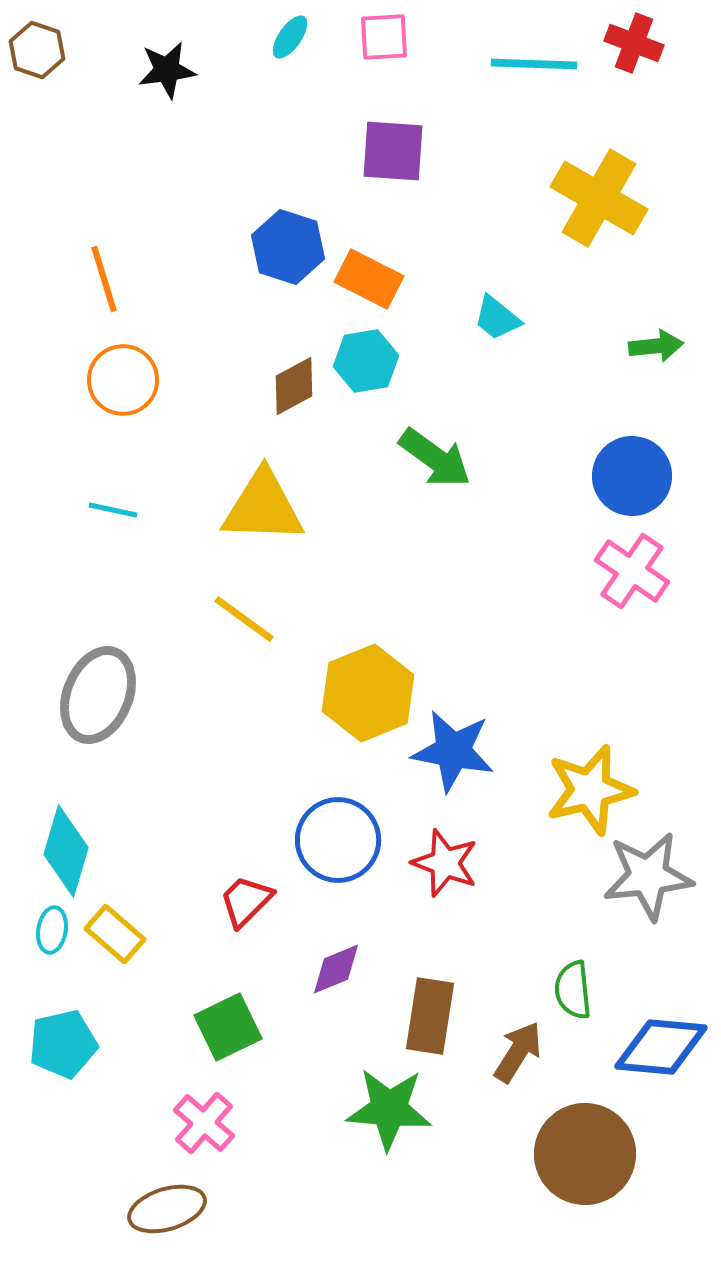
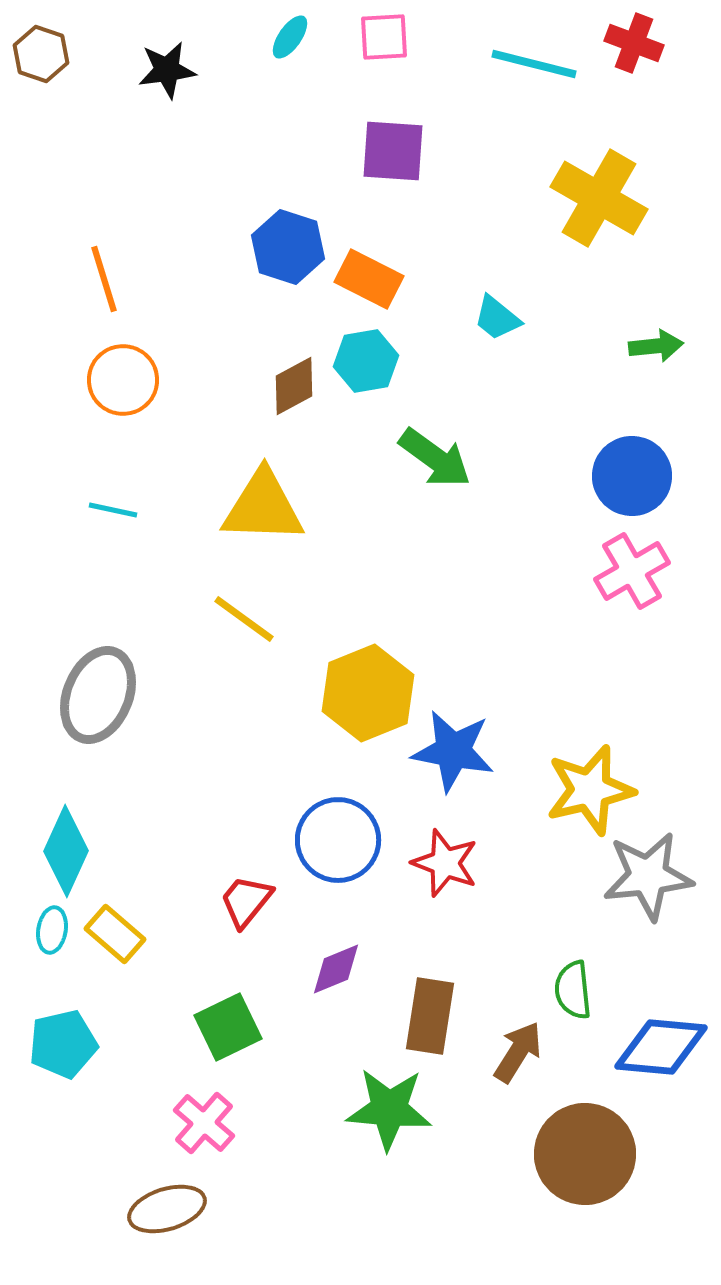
brown hexagon at (37, 50): moved 4 px right, 4 px down
cyan line at (534, 64): rotated 12 degrees clockwise
pink cross at (632, 571): rotated 26 degrees clockwise
cyan diamond at (66, 851): rotated 8 degrees clockwise
red trapezoid at (246, 901): rotated 6 degrees counterclockwise
